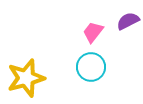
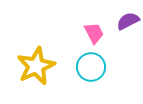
pink trapezoid: moved 1 px right, 1 px down; rotated 115 degrees clockwise
yellow star: moved 10 px right, 12 px up; rotated 9 degrees counterclockwise
